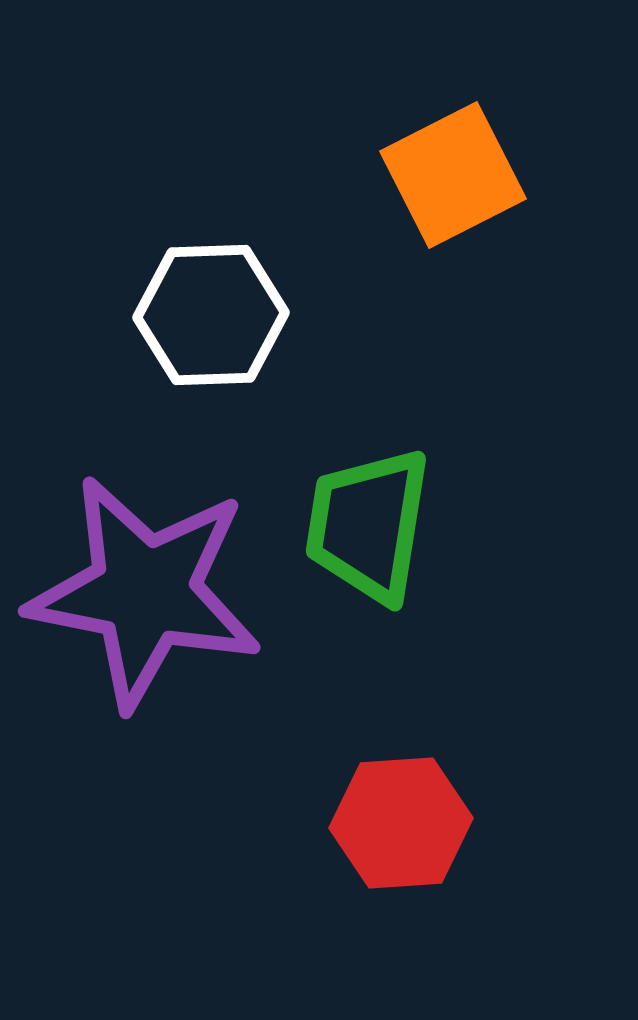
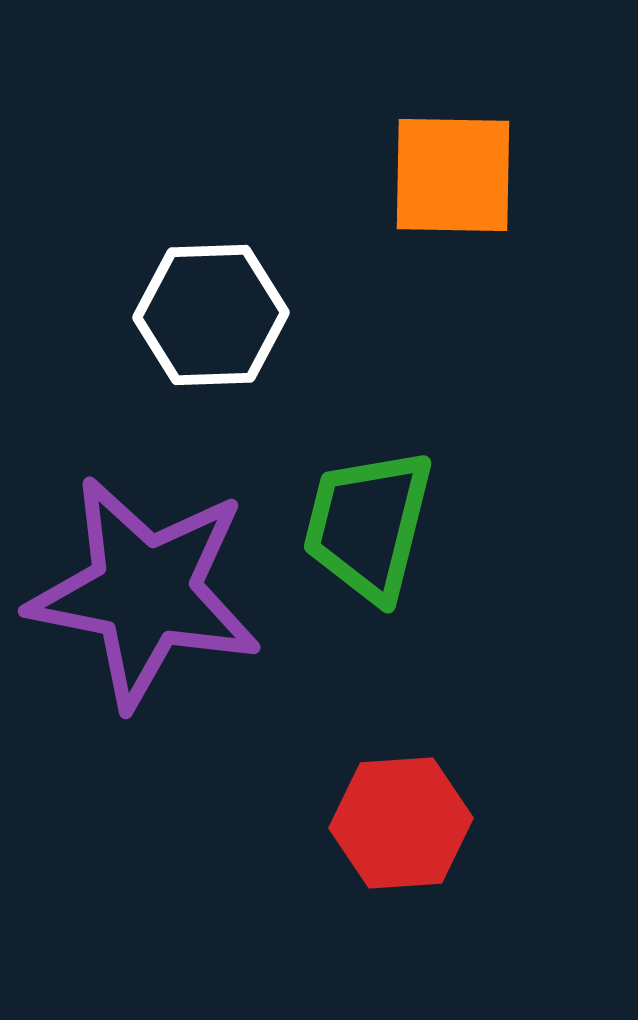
orange square: rotated 28 degrees clockwise
green trapezoid: rotated 5 degrees clockwise
